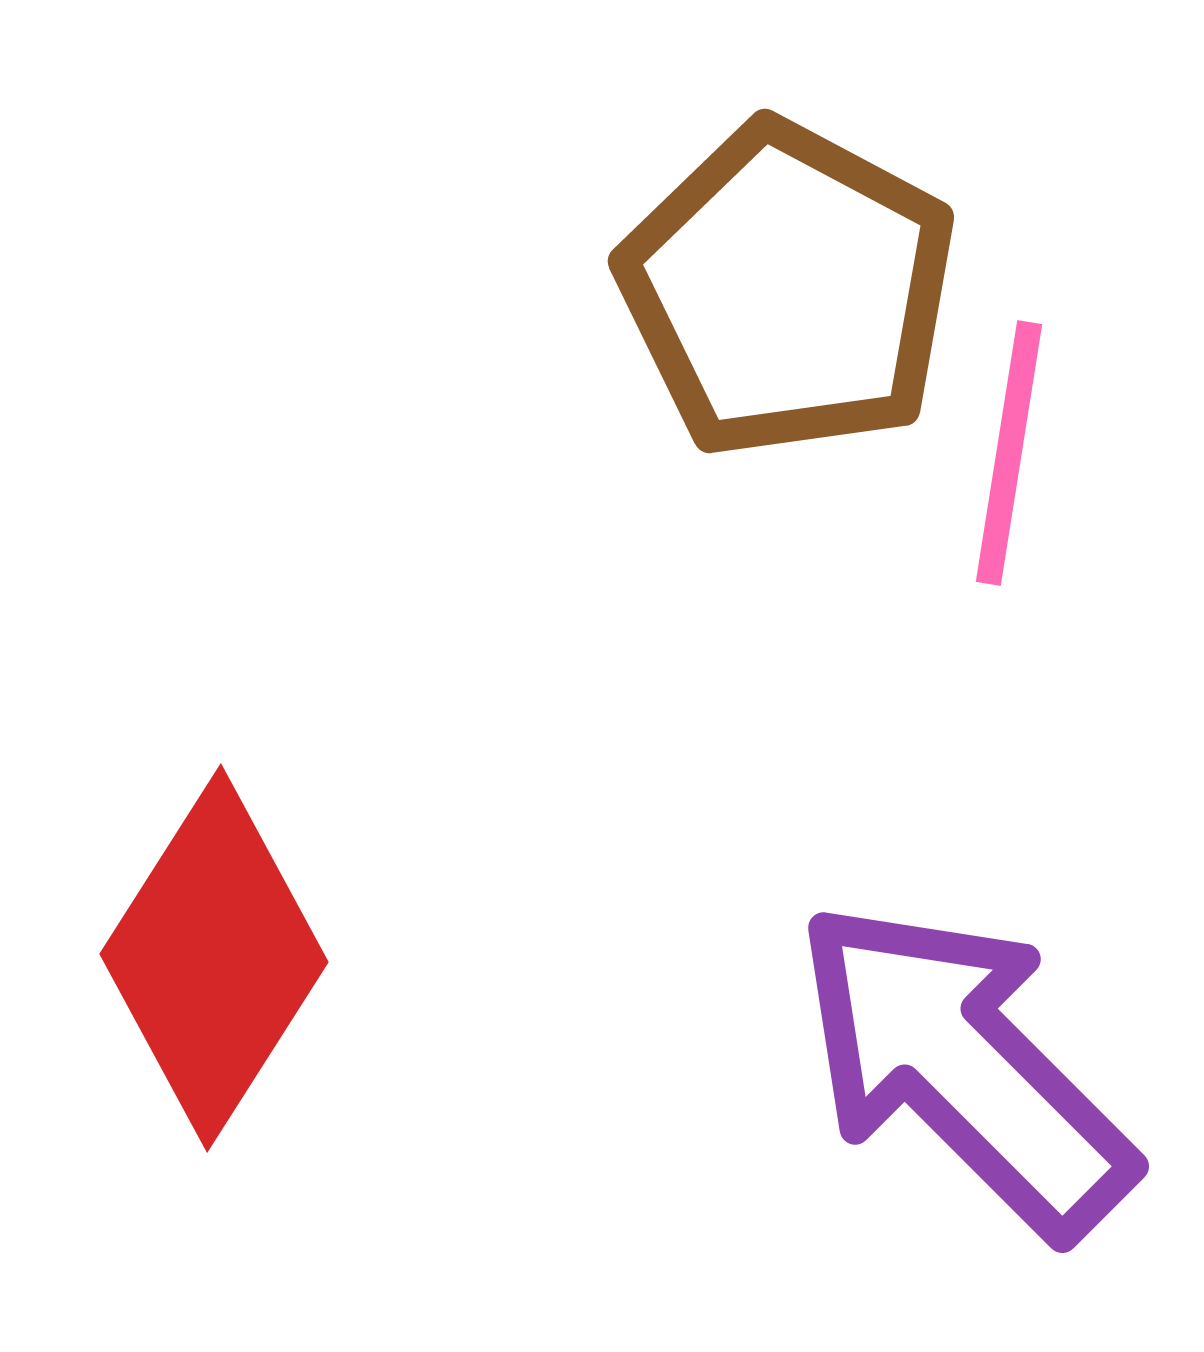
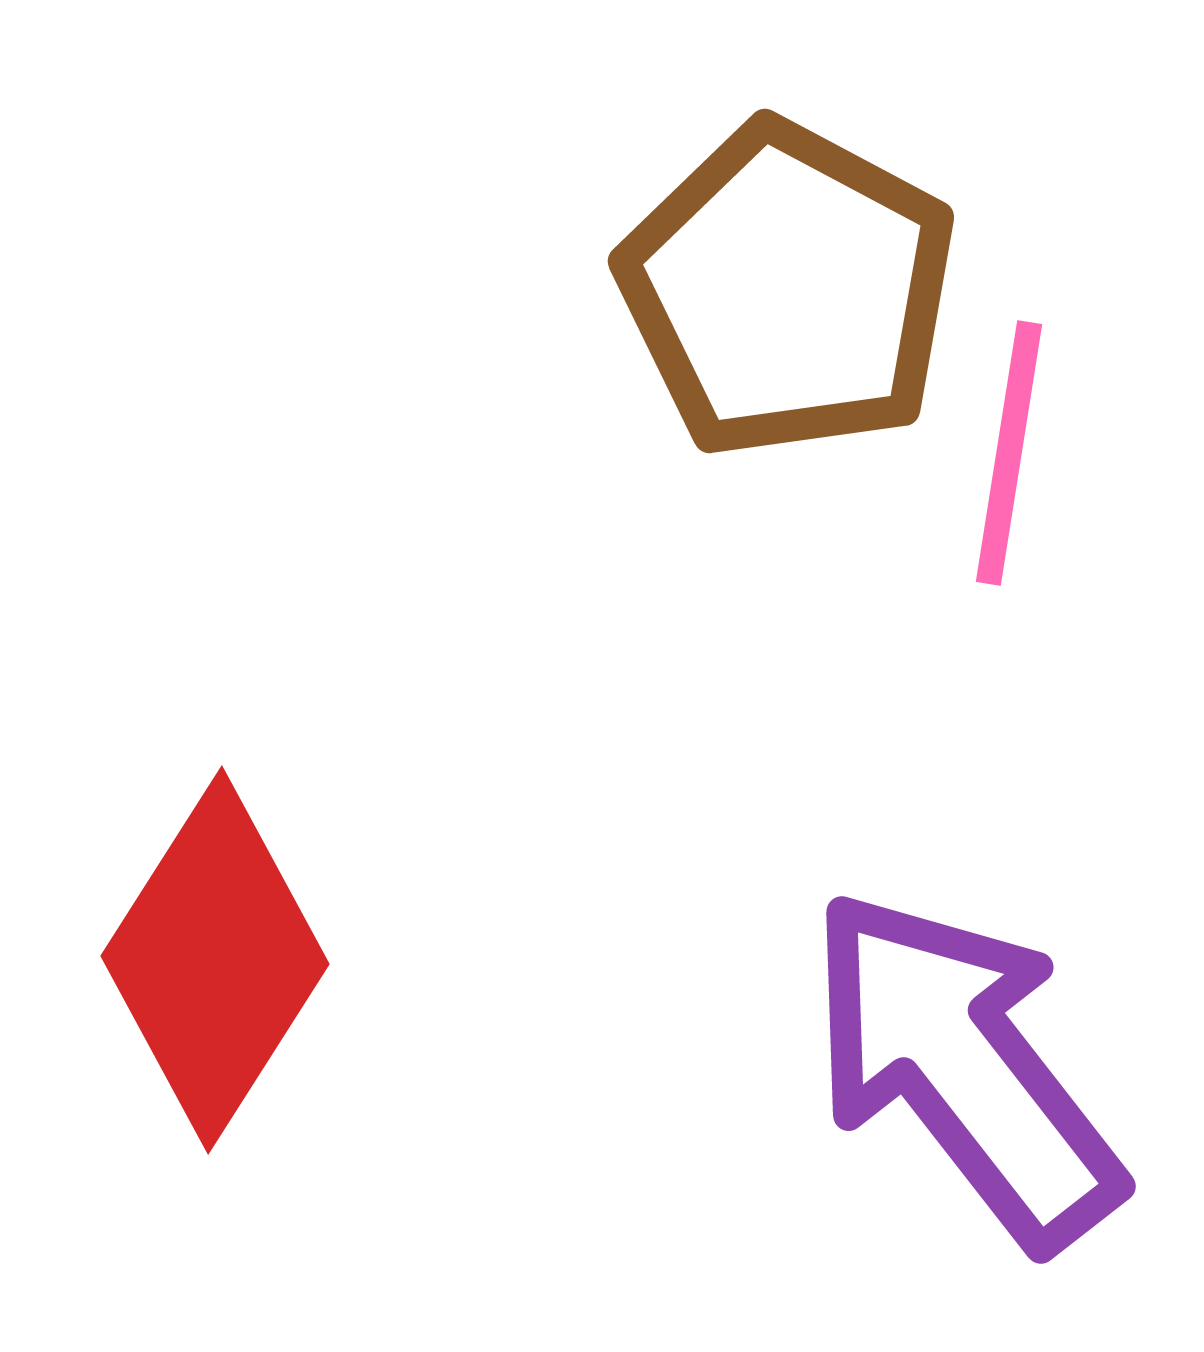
red diamond: moved 1 px right, 2 px down
purple arrow: rotated 7 degrees clockwise
